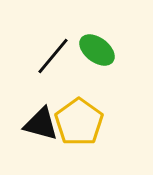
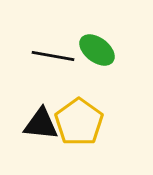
black line: rotated 60 degrees clockwise
black triangle: rotated 9 degrees counterclockwise
